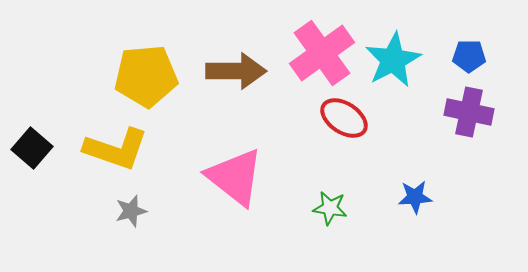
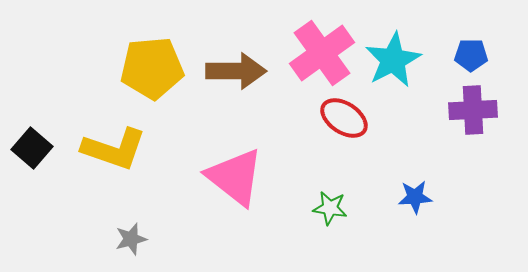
blue pentagon: moved 2 px right, 1 px up
yellow pentagon: moved 6 px right, 8 px up
purple cross: moved 4 px right, 2 px up; rotated 15 degrees counterclockwise
yellow L-shape: moved 2 px left
gray star: moved 28 px down
